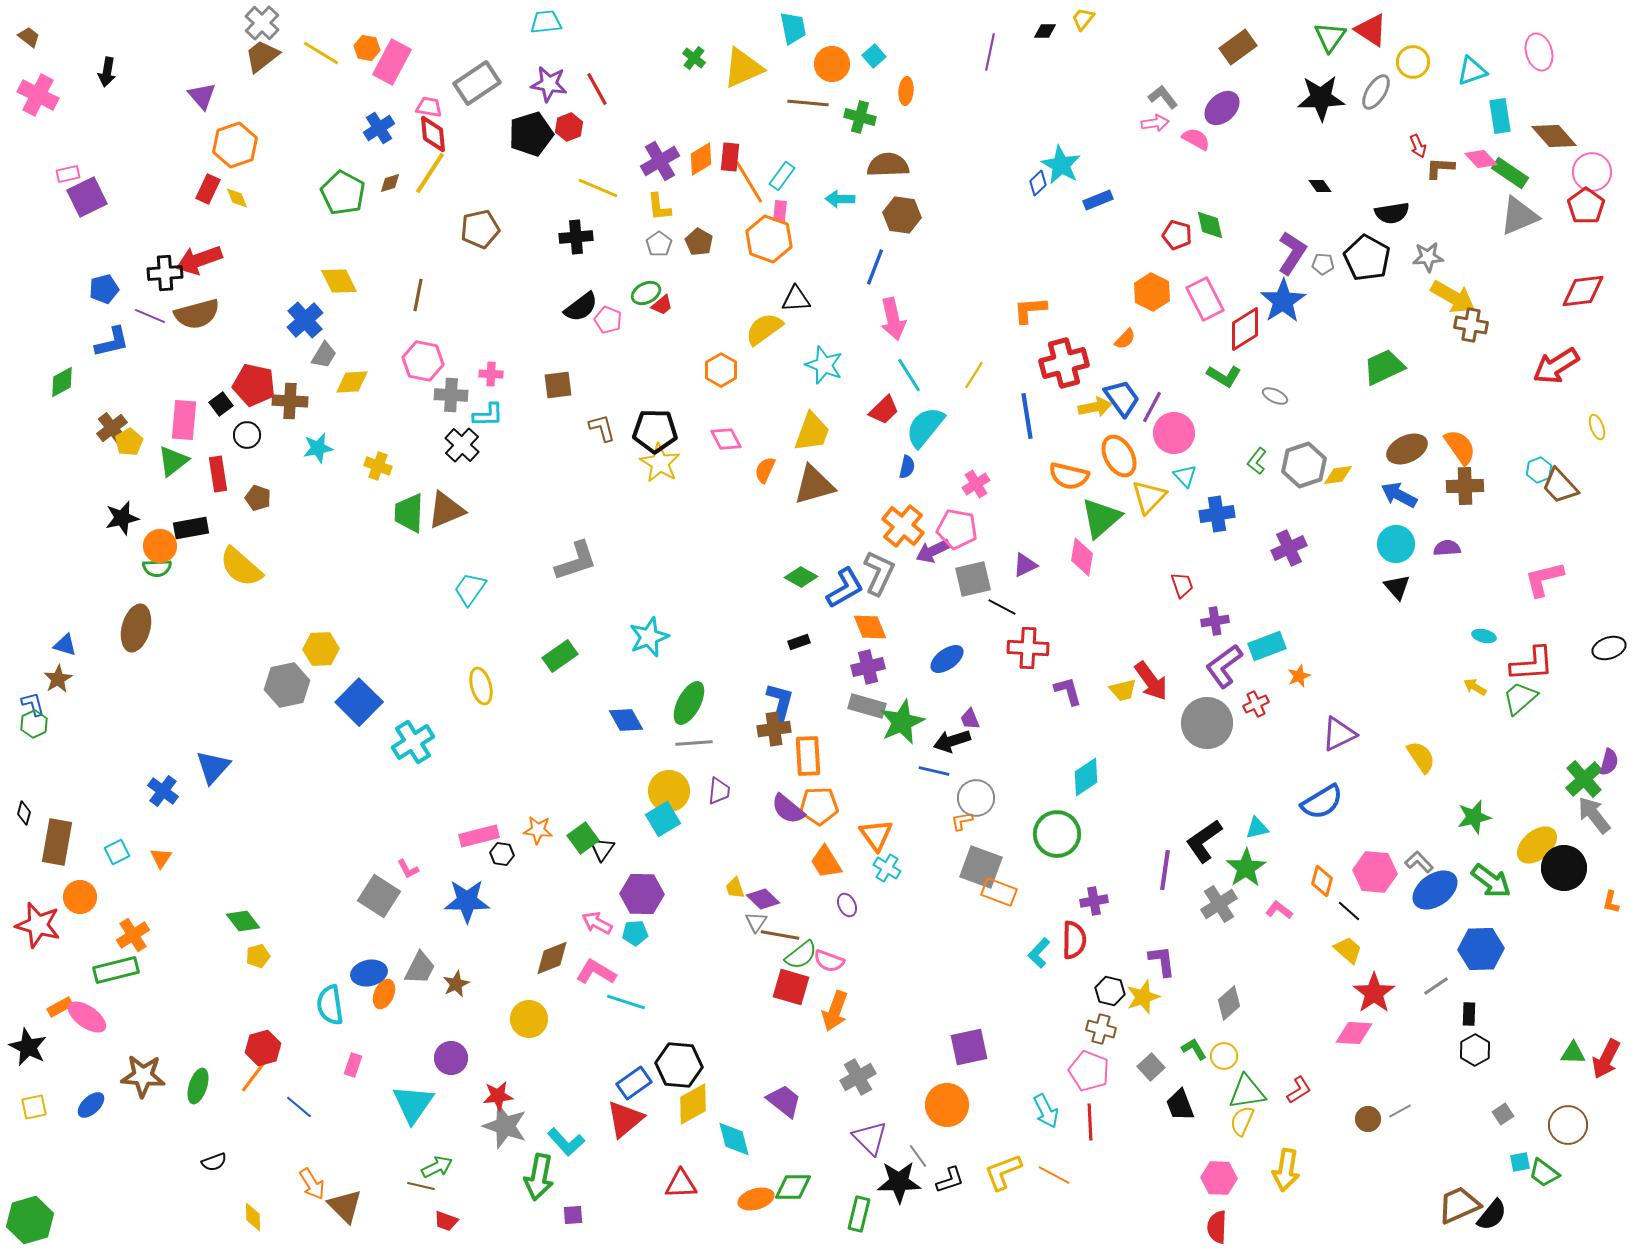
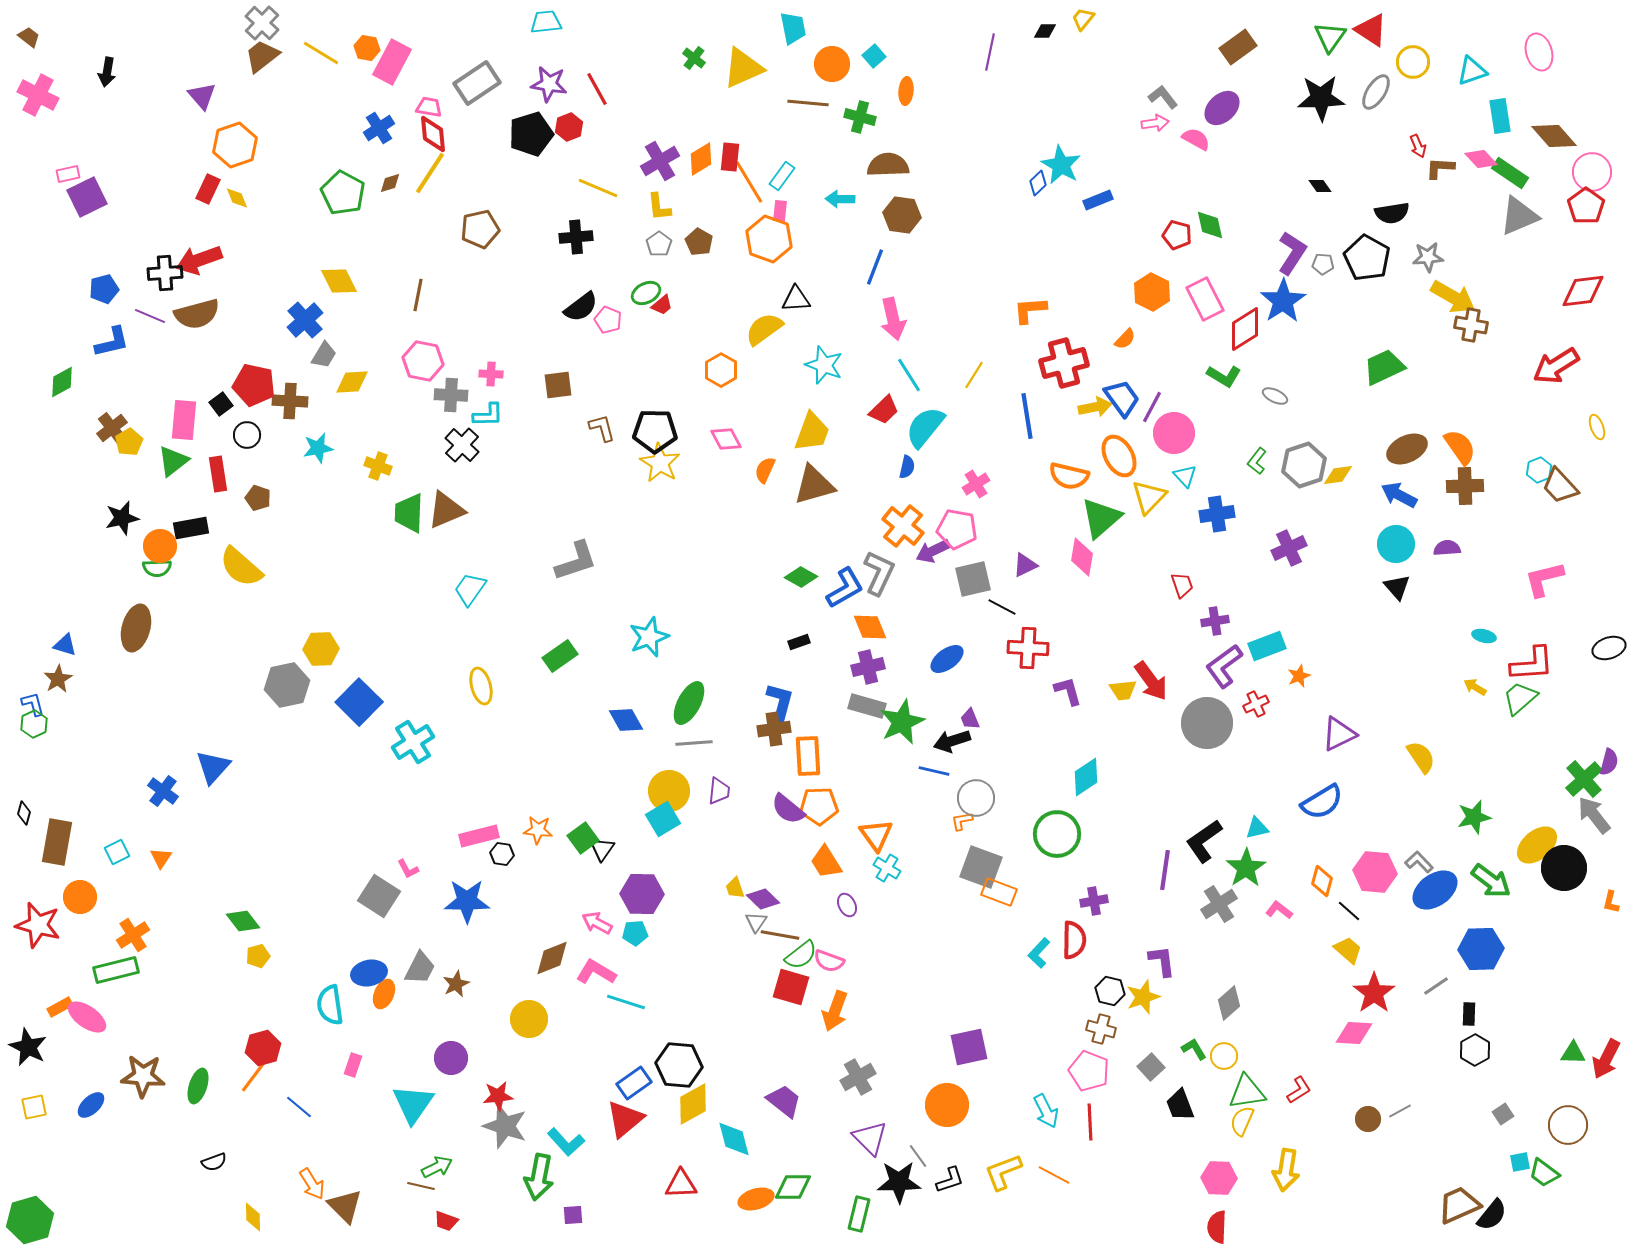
yellow trapezoid at (1123, 690): rotated 8 degrees clockwise
